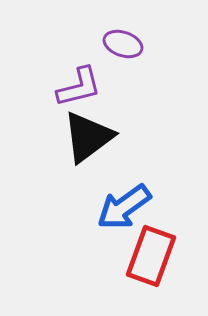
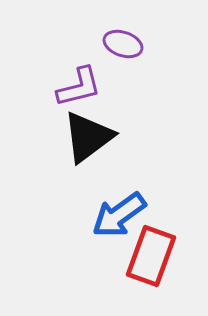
blue arrow: moved 5 px left, 8 px down
